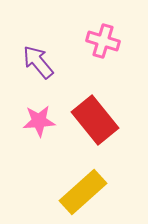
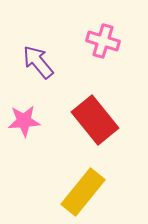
pink star: moved 15 px left
yellow rectangle: rotated 9 degrees counterclockwise
